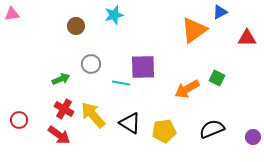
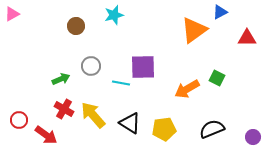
pink triangle: rotated 21 degrees counterclockwise
gray circle: moved 2 px down
yellow pentagon: moved 2 px up
red arrow: moved 13 px left
